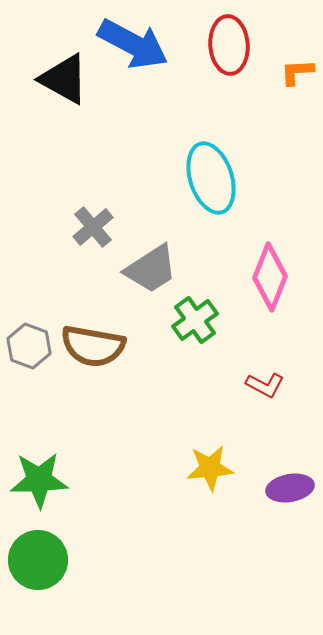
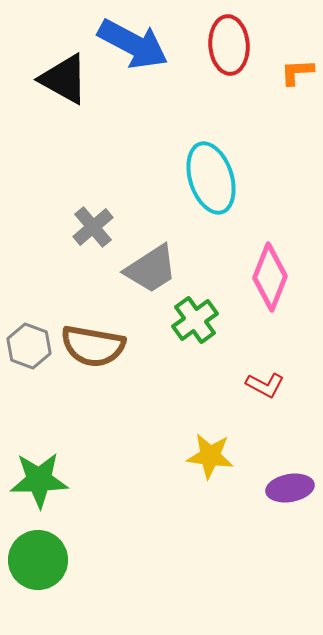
yellow star: moved 12 px up; rotated 12 degrees clockwise
